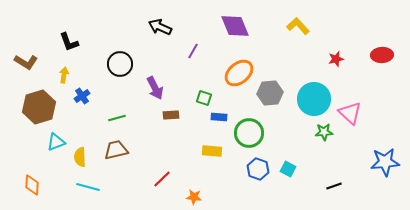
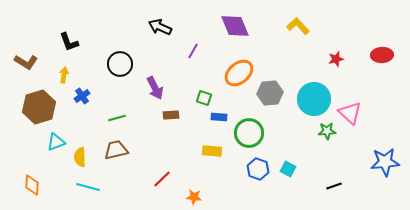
green star: moved 3 px right, 1 px up
